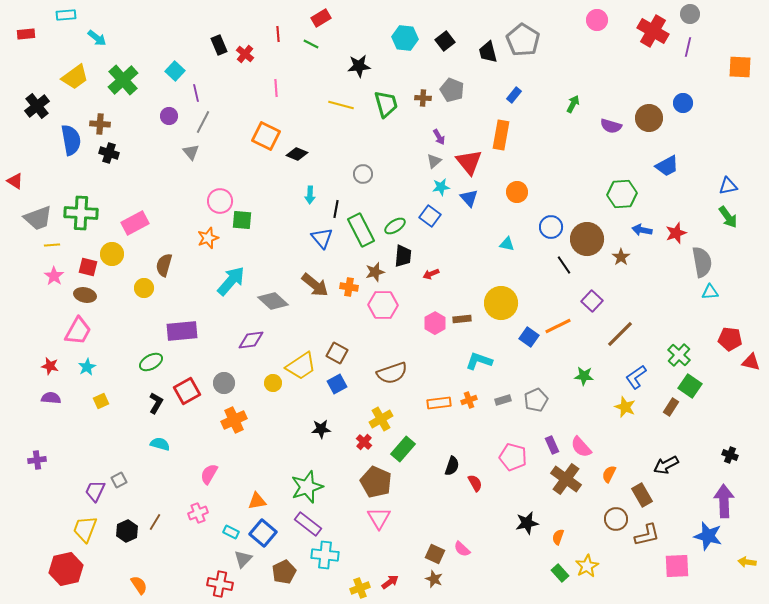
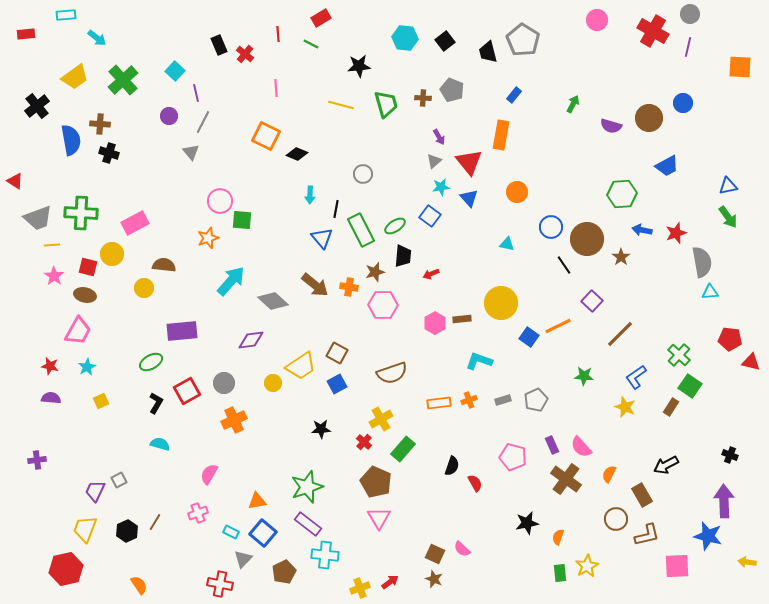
brown semicircle at (164, 265): rotated 80 degrees clockwise
green rectangle at (560, 573): rotated 36 degrees clockwise
